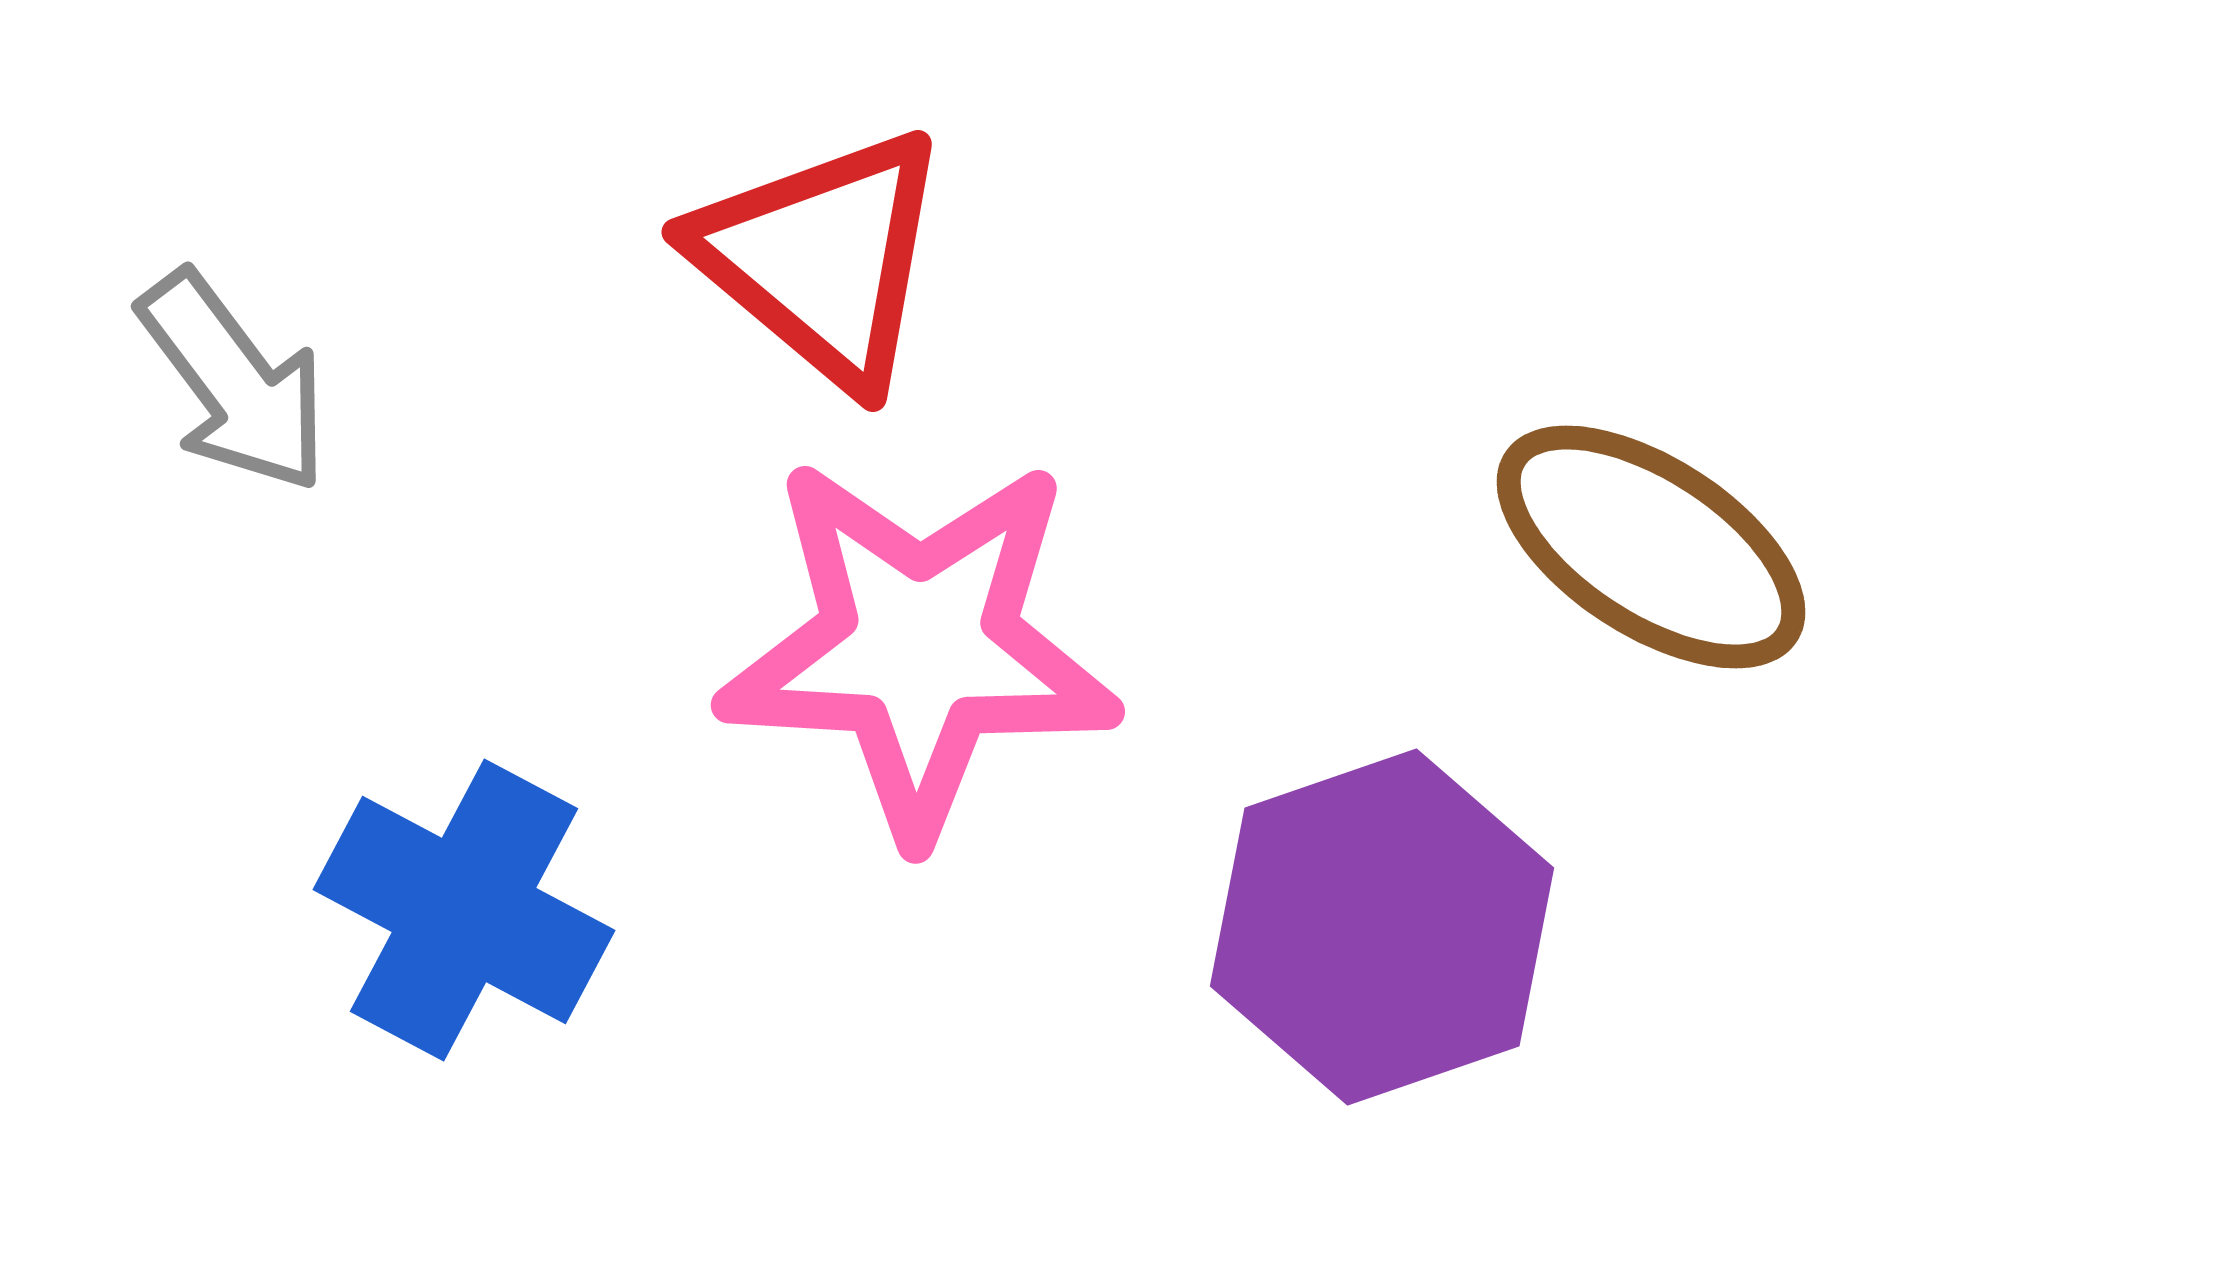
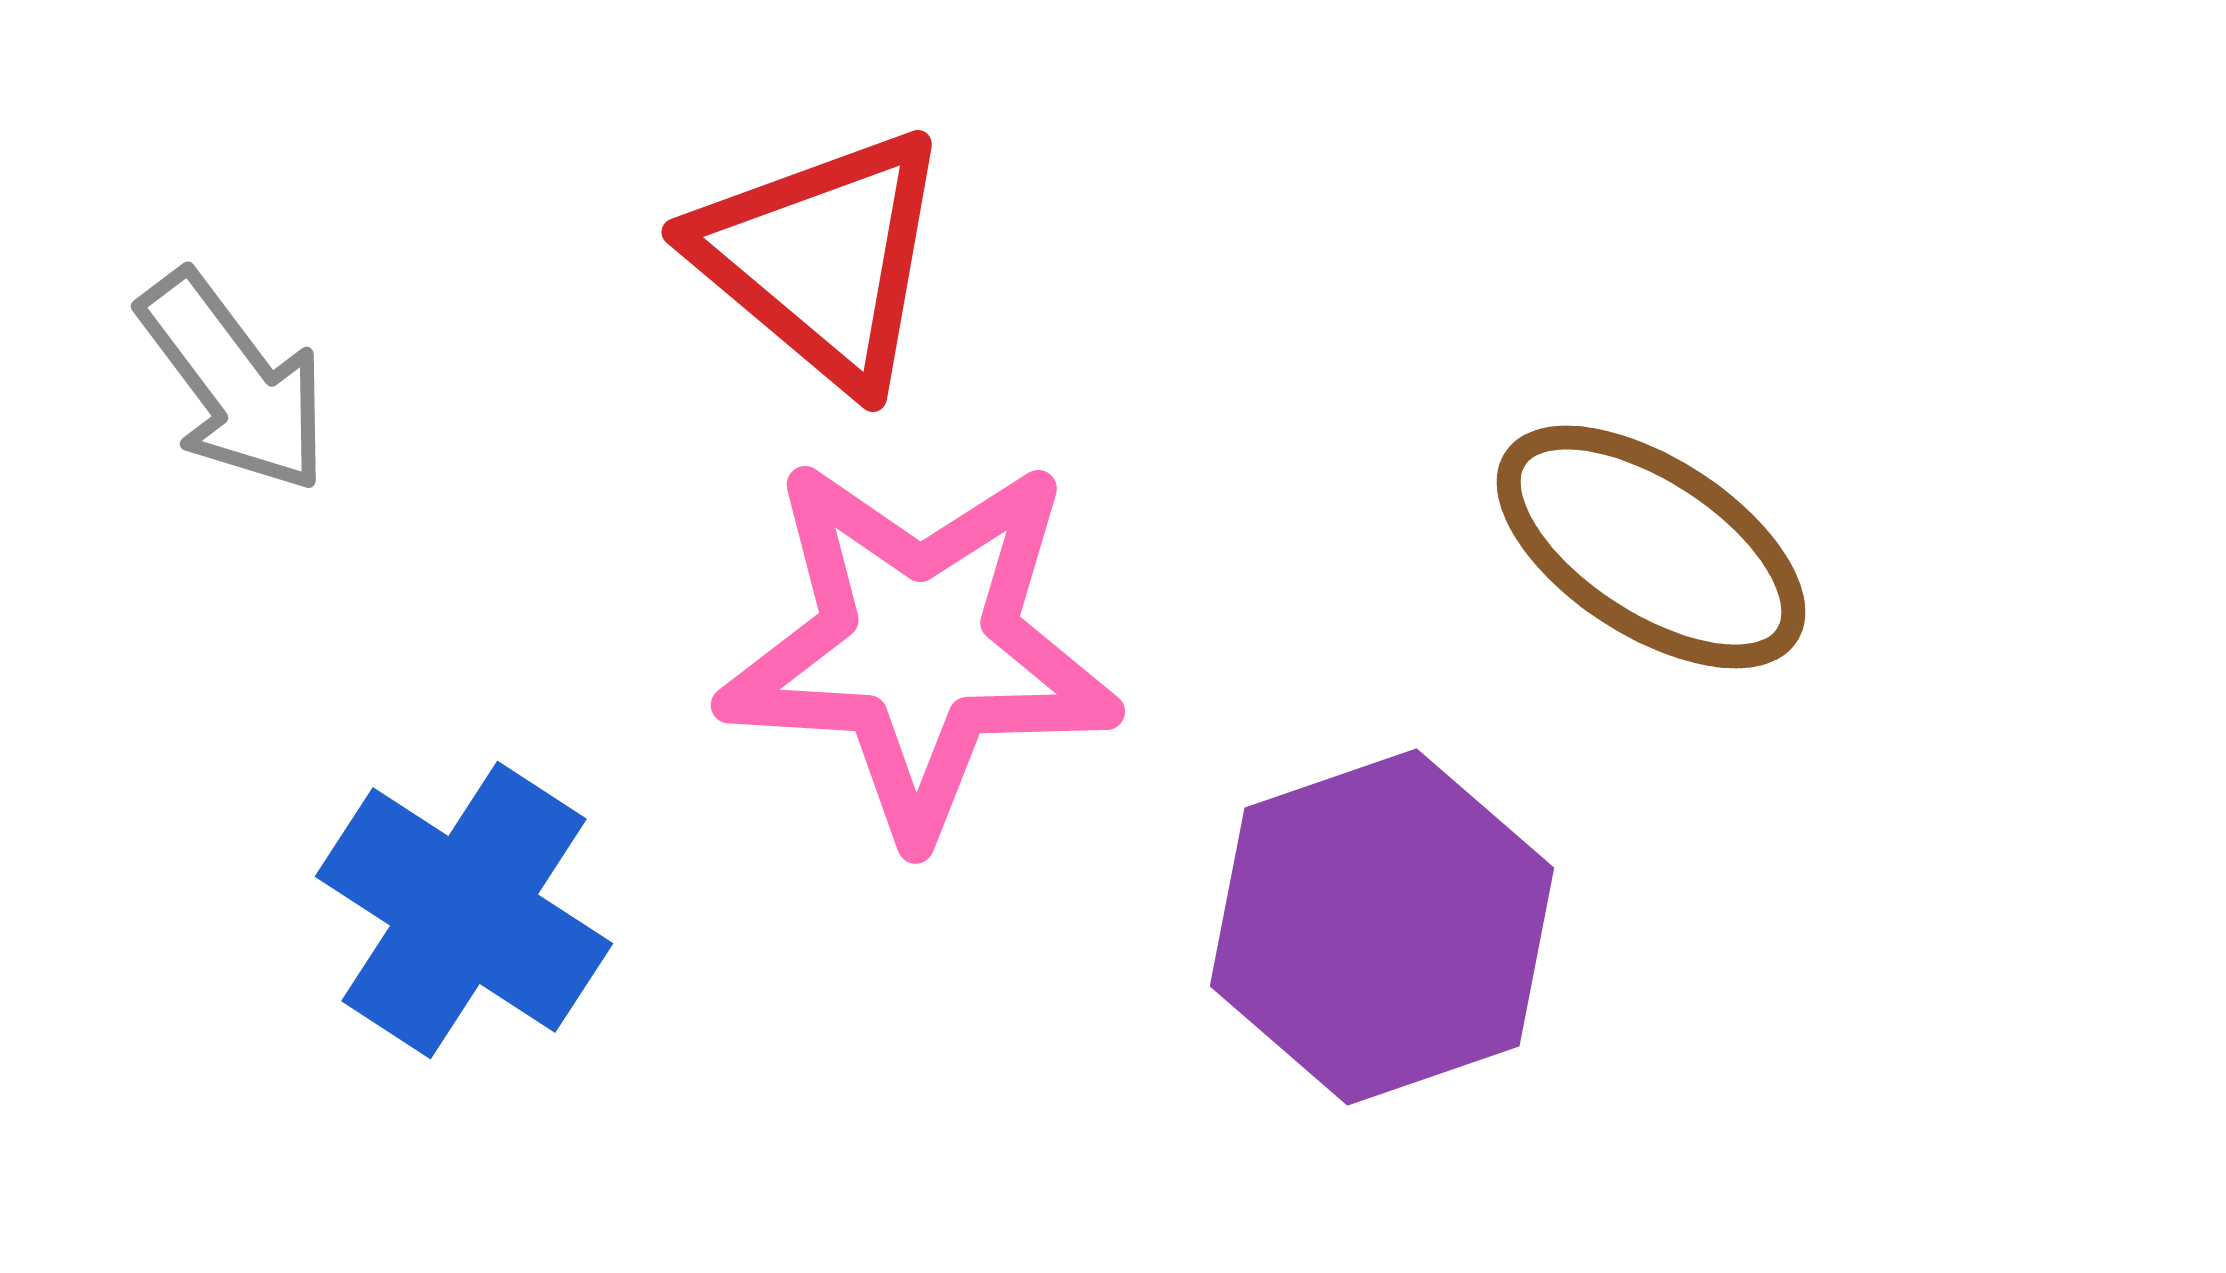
blue cross: rotated 5 degrees clockwise
